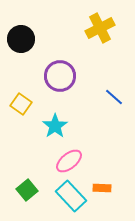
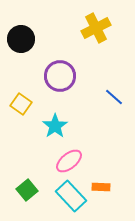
yellow cross: moved 4 px left
orange rectangle: moved 1 px left, 1 px up
